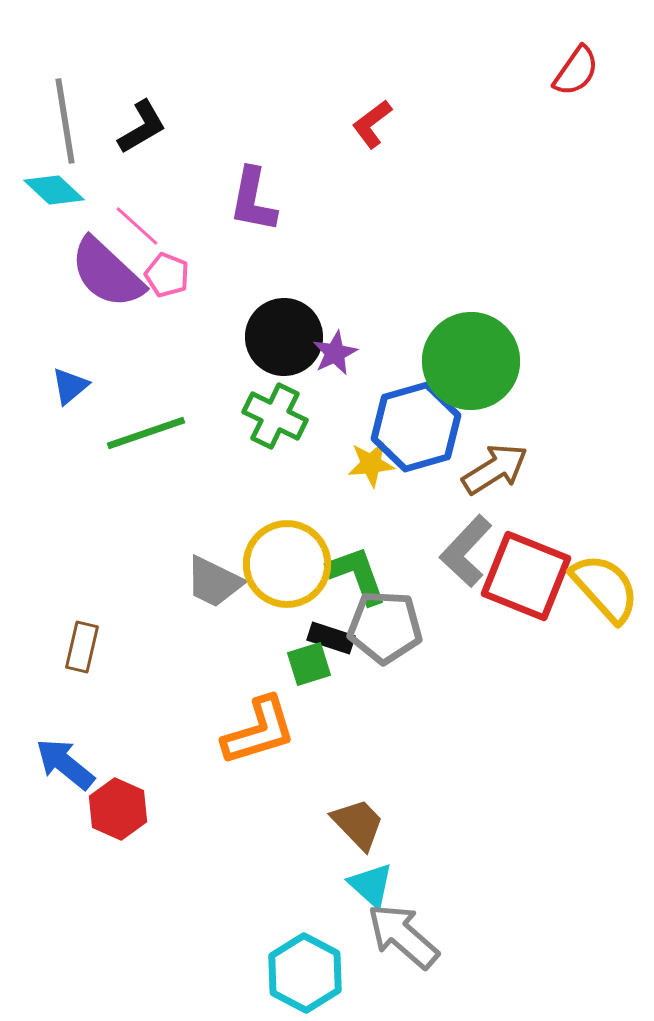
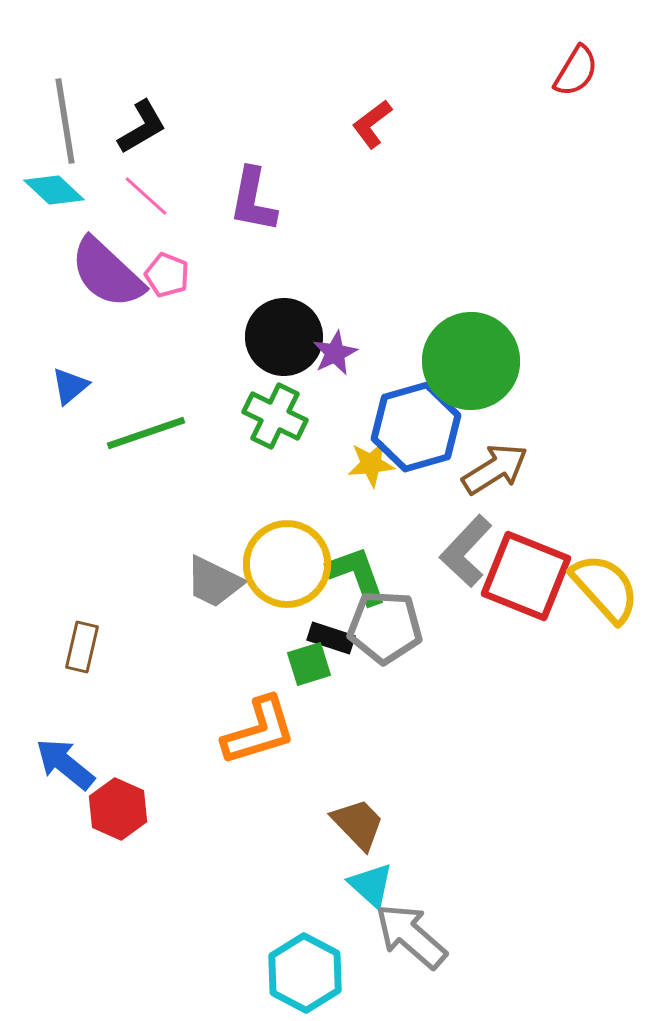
red semicircle: rotated 4 degrees counterclockwise
pink line: moved 9 px right, 30 px up
gray arrow: moved 8 px right
